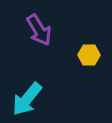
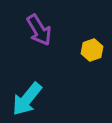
yellow hexagon: moved 3 px right, 5 px up; rotated 20 degrees counterclockwise
